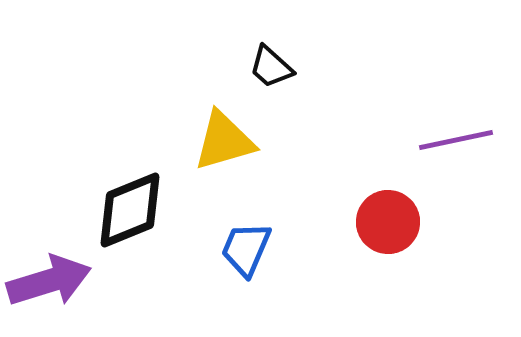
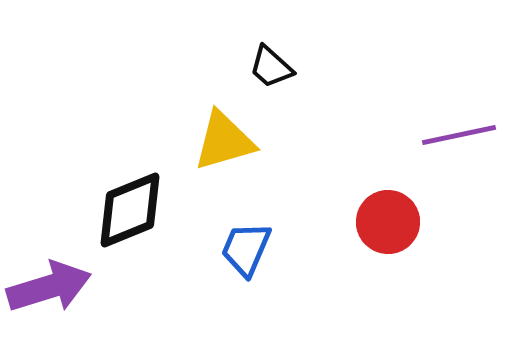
purple line: moved 3 px right, 5 px up
purple arrow: moved 6 px down
